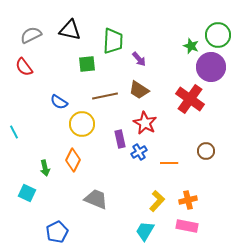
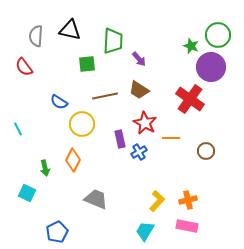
gray semicircle: moved 5 px right, 1 px down; rotated 60 degrees counterclockwise
cyan line: moved 4 px right, 3 px up
orange line: moved 2 px right, 25 px up
